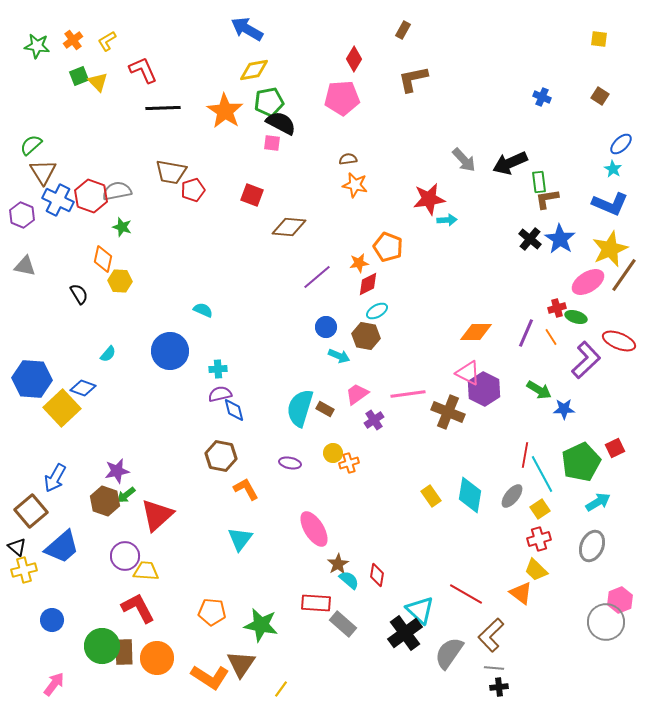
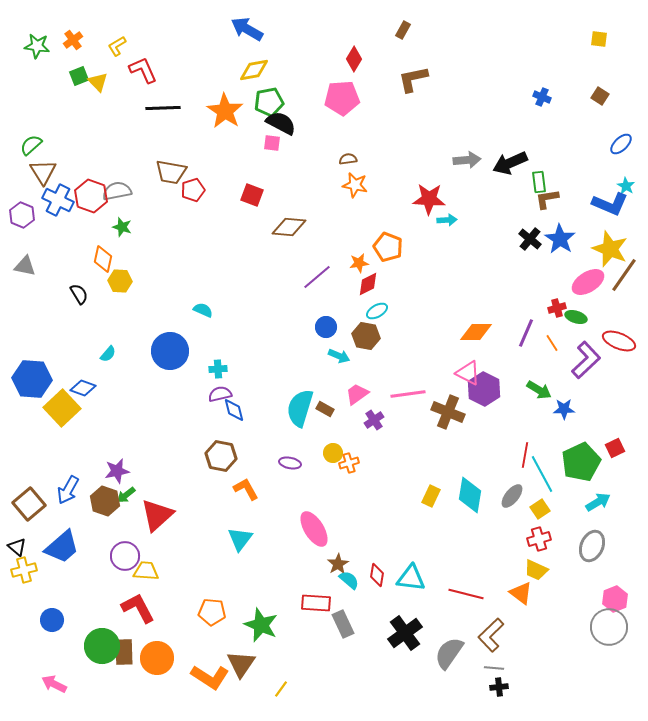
yellow L-shape at (107, 41): moved 10 px right, 5 px down
gray arrow at (464, 160): moved 3 px right; rotated 52 degrees counterclockwise
cyan star at (613, 169): moved 13 px right, 17 px down
red star at (429, 199): rotated 12 degrees clockwise
yellow star at (610, 249): rotated 27 degrees counterclockwise
orange line at (551, 337): moved 1 px right, 6 px down
blue arrow at (55, 478): moved 13 px right, 12 px down
yellow rectangle at (431, 496): rotated 60 degrees clockwise
brown square at (31, 511): moved 2 px left, 7 px up
yellow trapezoid at (536, 570): rotated 20 degrees counterclockwise
red line at (466, 594): rotated 16 degrees counterclockwise
pink hexagon at (620, 600): moved 5 px left, 1 px up
cyan triangle at (420, 610): moved 9 px left, 32 px up; rotated 36 degrees counterclockwise
gray circle at (606, 622): moved 3 px right, 5 px down
gray rectangle at (343, 624): rotated 24 degrees clockwise
green star at (261, 625): rotated 12 degrees clockwise
pink arrow at (54, 684): rotated 100 degrees counterclockwise
